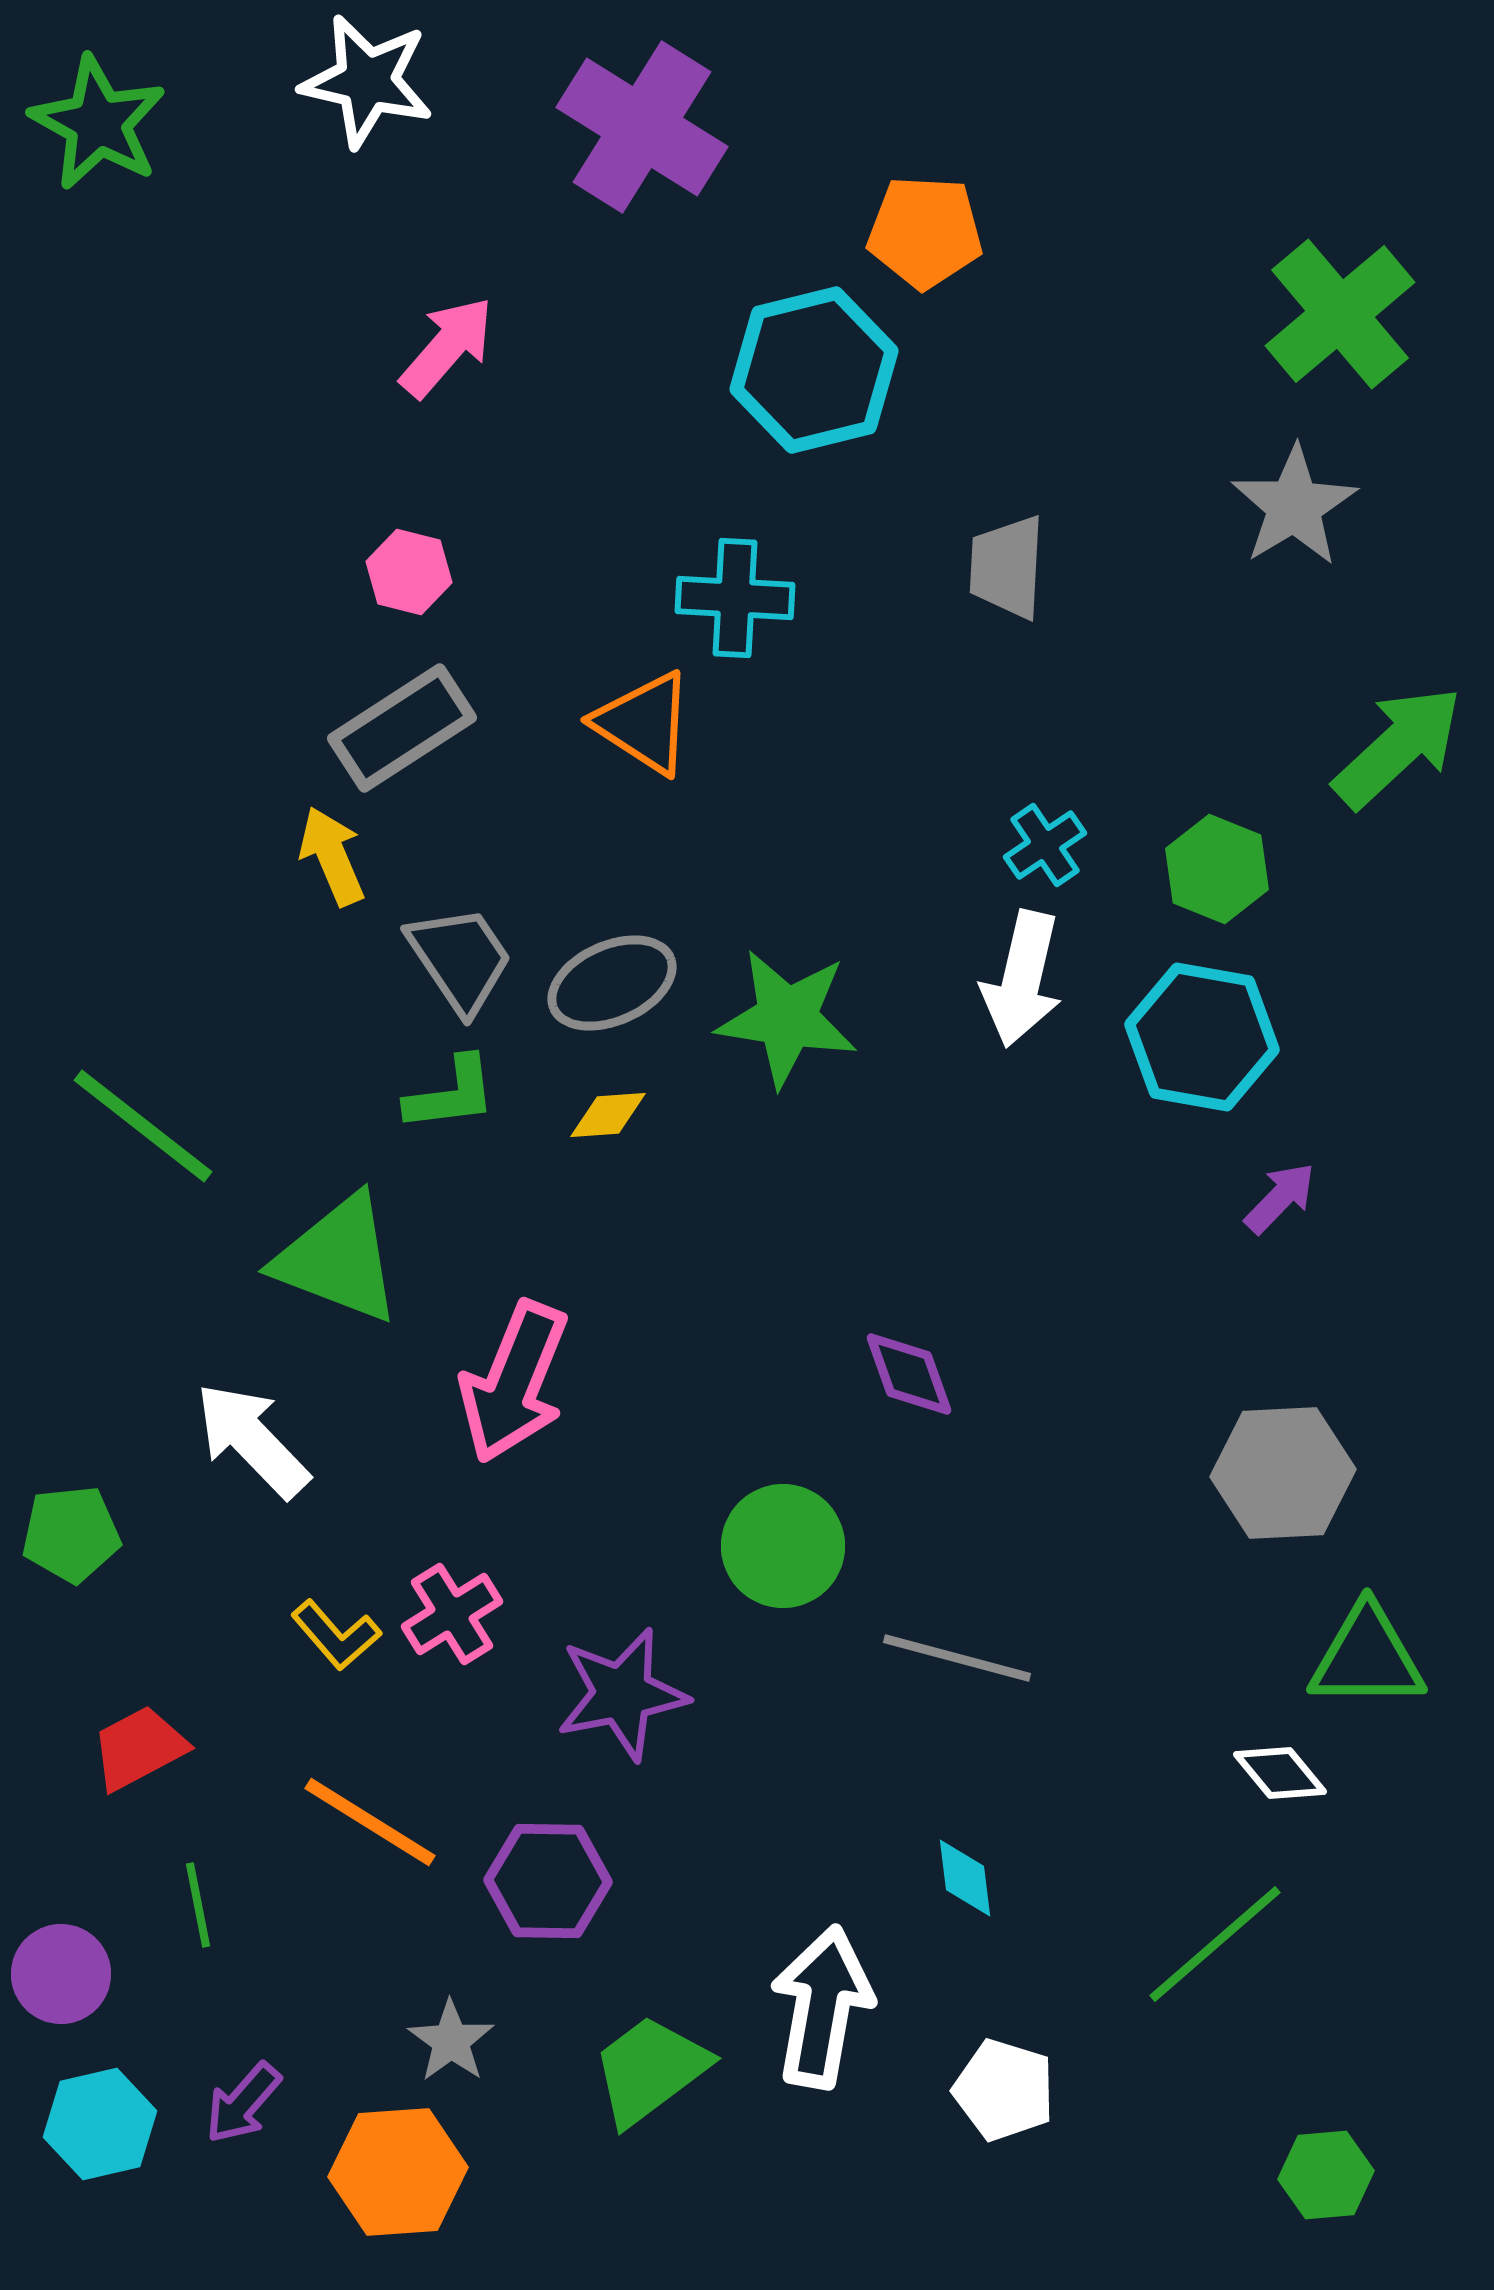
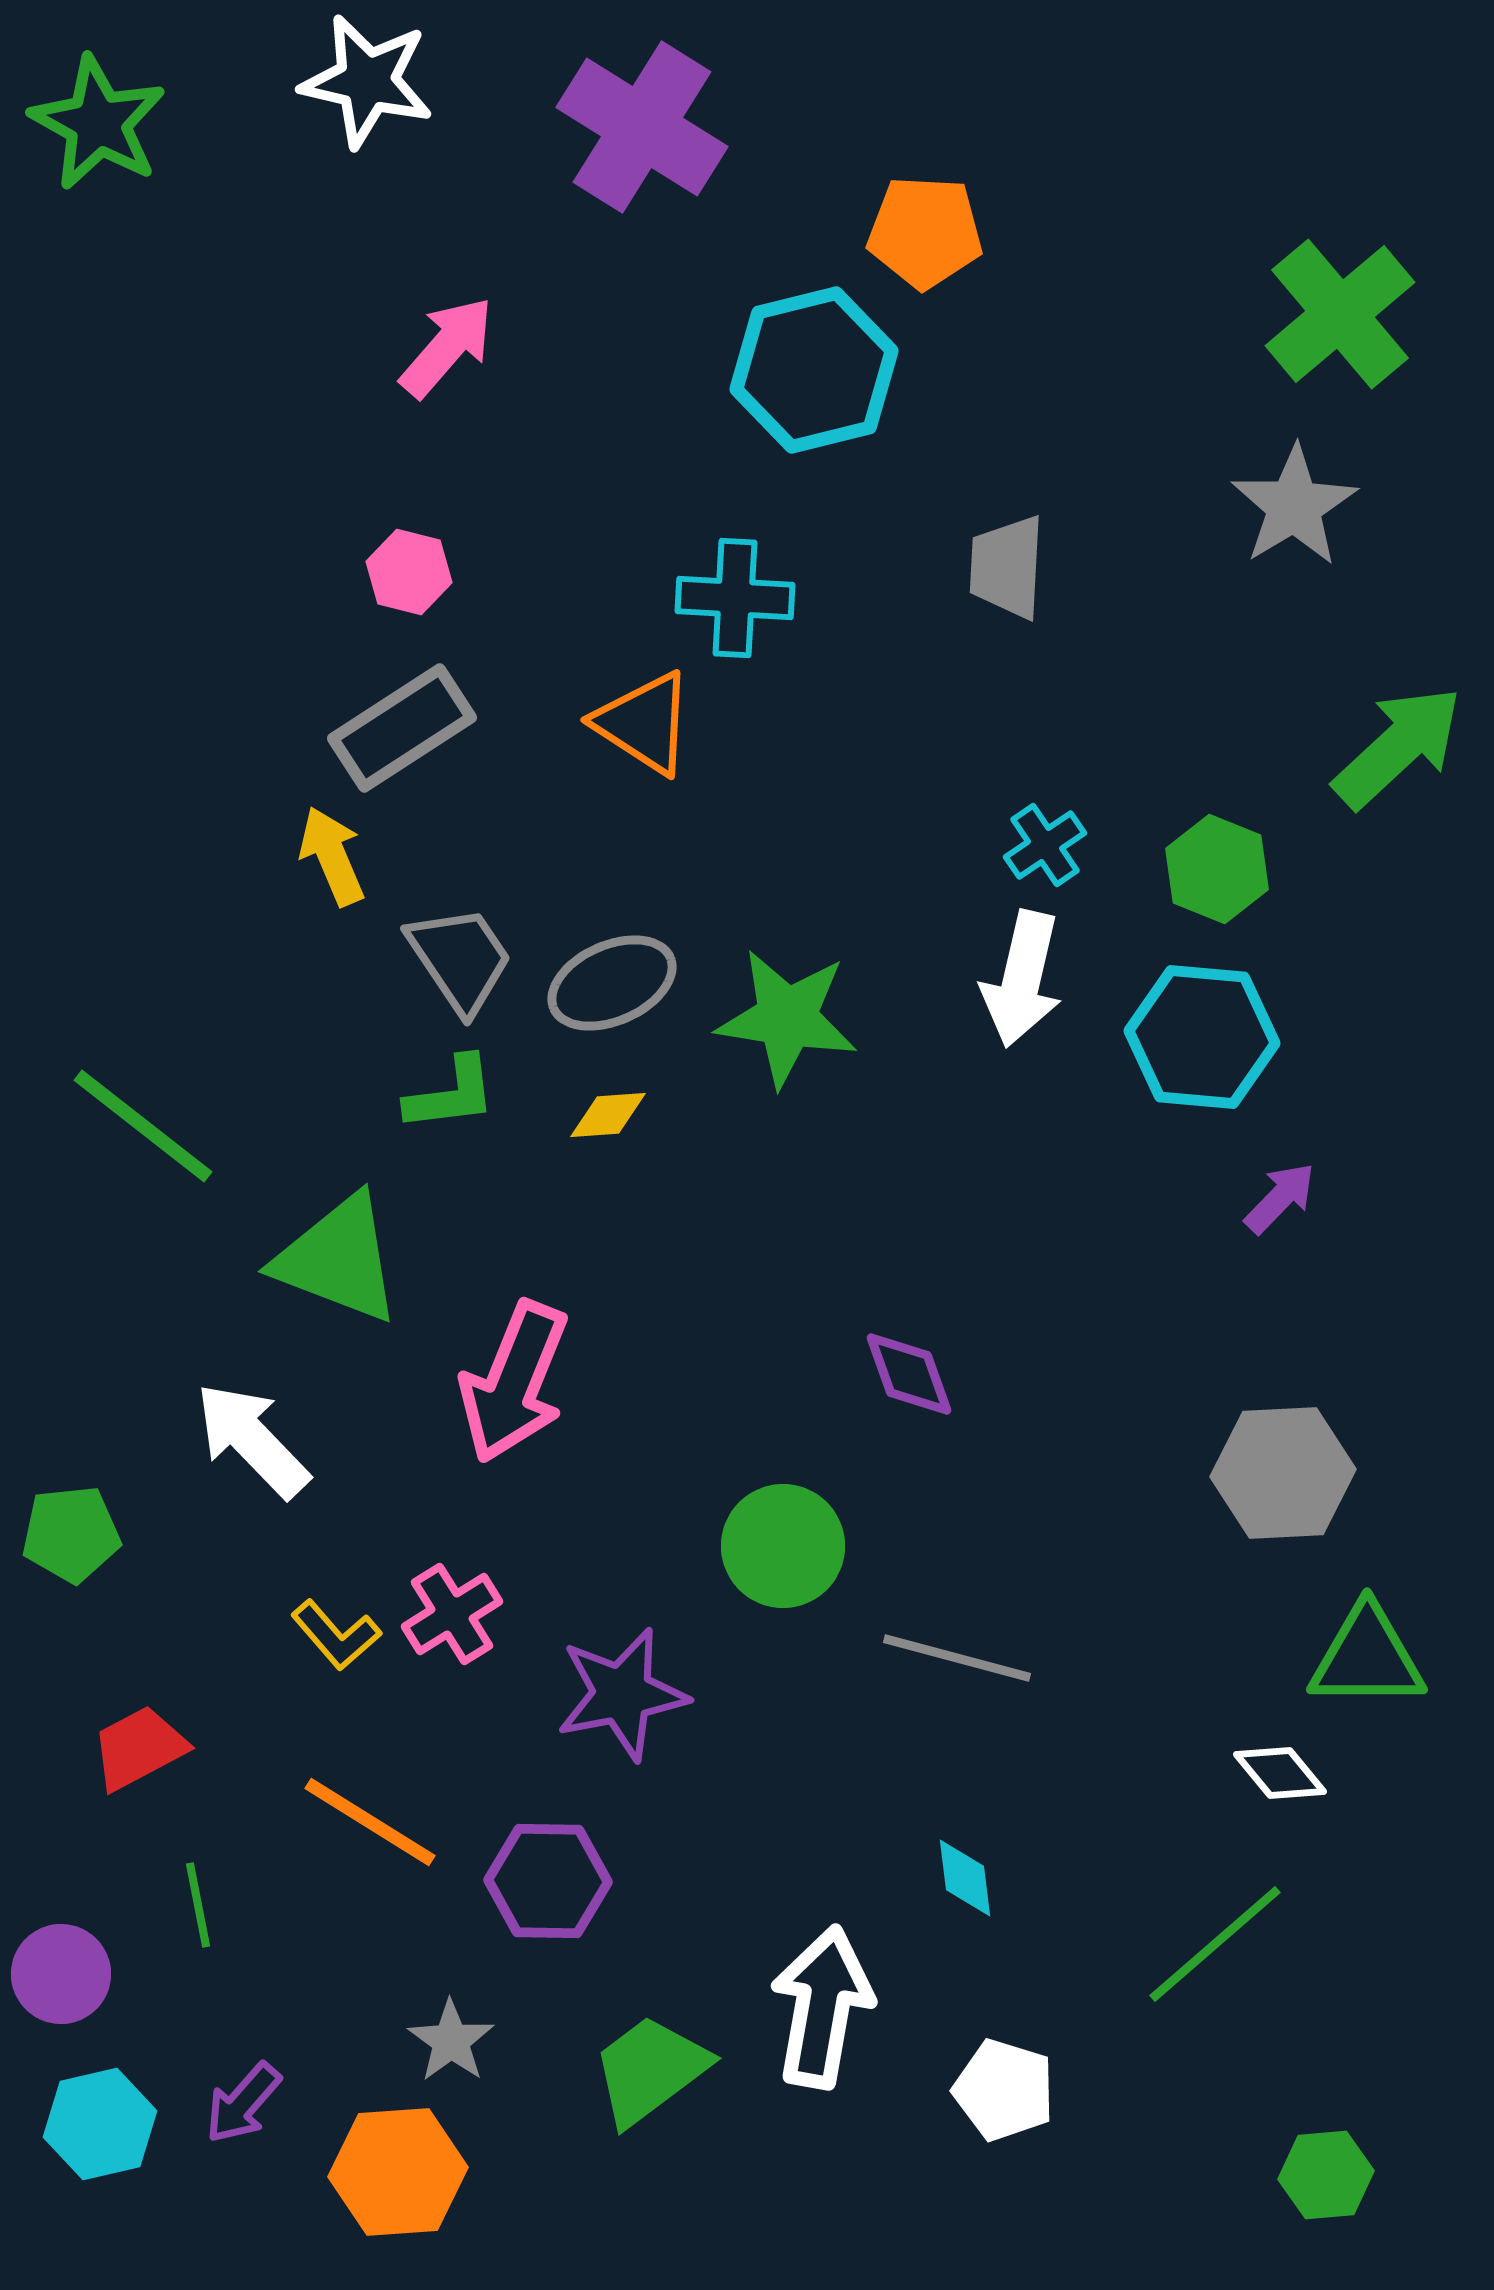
cyan hexagon at (1202, 1037): rotated 5 degrees counterclockwise
